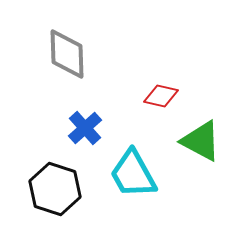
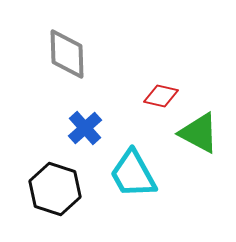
green triangle: moved 2 px left, 8 px up
